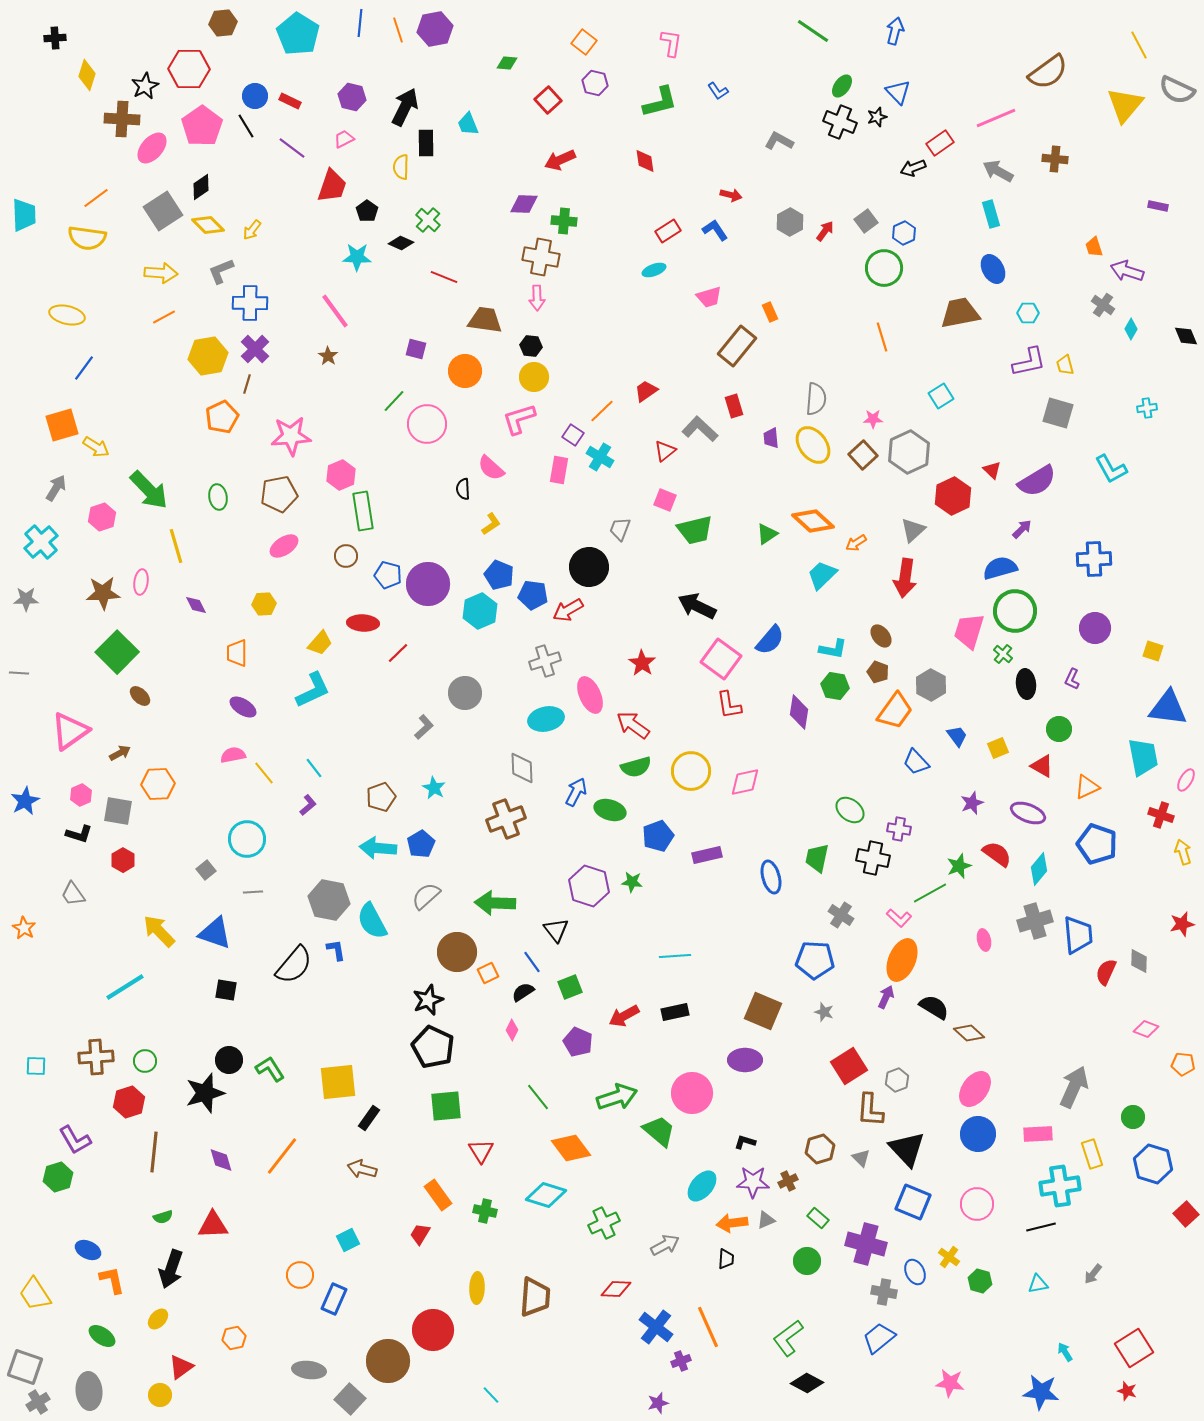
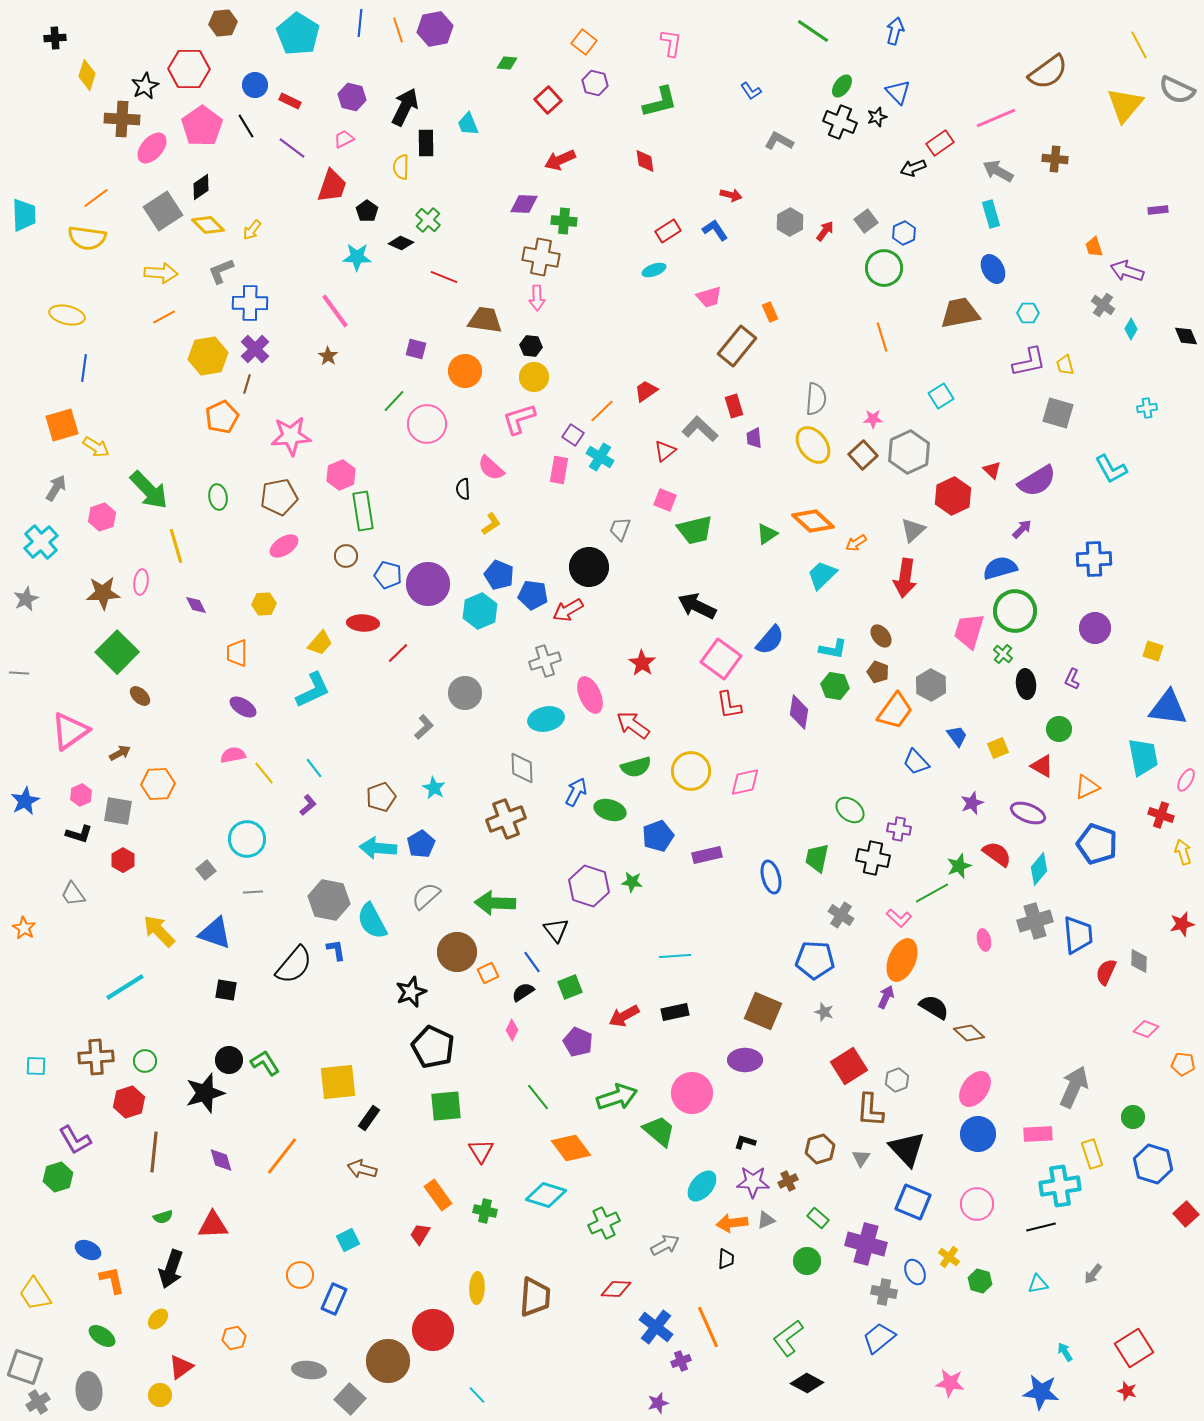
blue L-shape at (718, 91): moved 33 px right
blue circle at (255, 96): moved 11 px up
purple rectangle at (1158, 206): moved 4 px down; rotated 18 degrees counterclockwise
blue line at (84, 368): rotated 28 degrees counterclockwise
purple trapezoid at (771, 438): moved 17 px left
brown pentagon at (279, 494): moved 3 px down
gray star at (26, 599): rotated 25 degrees counterclockwise
green line at (930, 893): moved 2 px right
black star at (428, 1000): moved 17 px left, 8 px up
green L-shape at (270, 1069): moved 5 px left, 6 px up
gray triangle at (861, 1158): rotated 18 degrees clockwise
cyan line at (491, 1395): moved 14 px left
